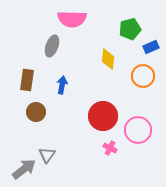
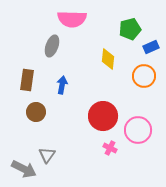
orange circle: moved 1 px right
gray arrow: rotated 65 degrees clockwise
